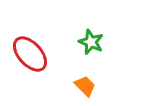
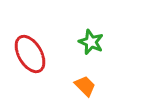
red ellipse: rotated 12 degrees clockwise
